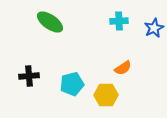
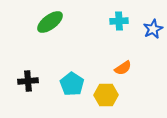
green ellipse: rotated 72 degrees counterclockwise
blue star: moved 1 px left, 1 px down
black cross: moved 1 px left, 5 px down
cyan pentagon: rotated 25 degrees counterclockwise
